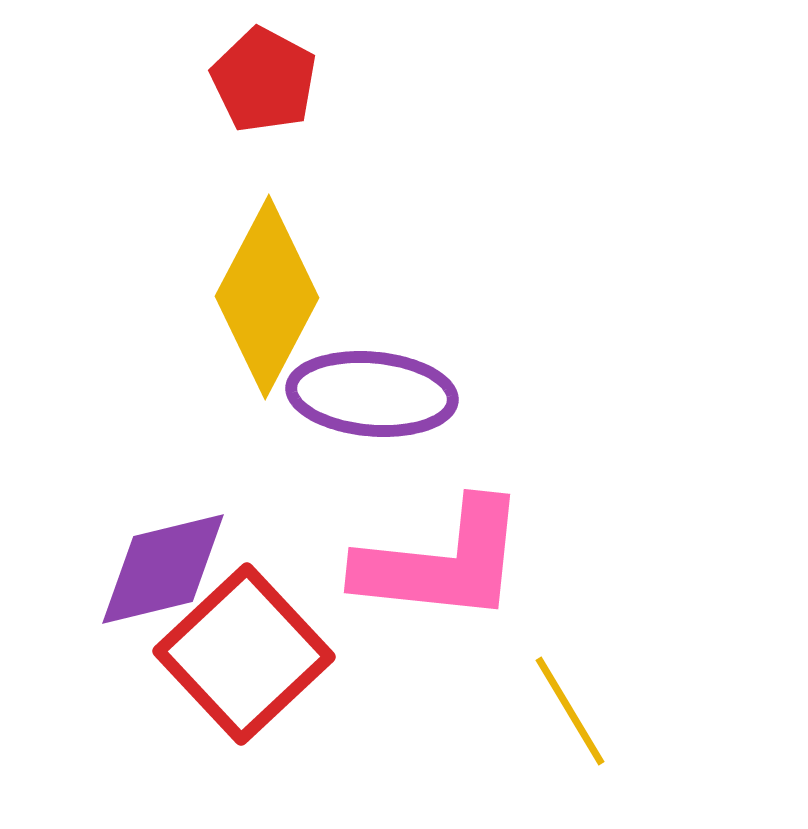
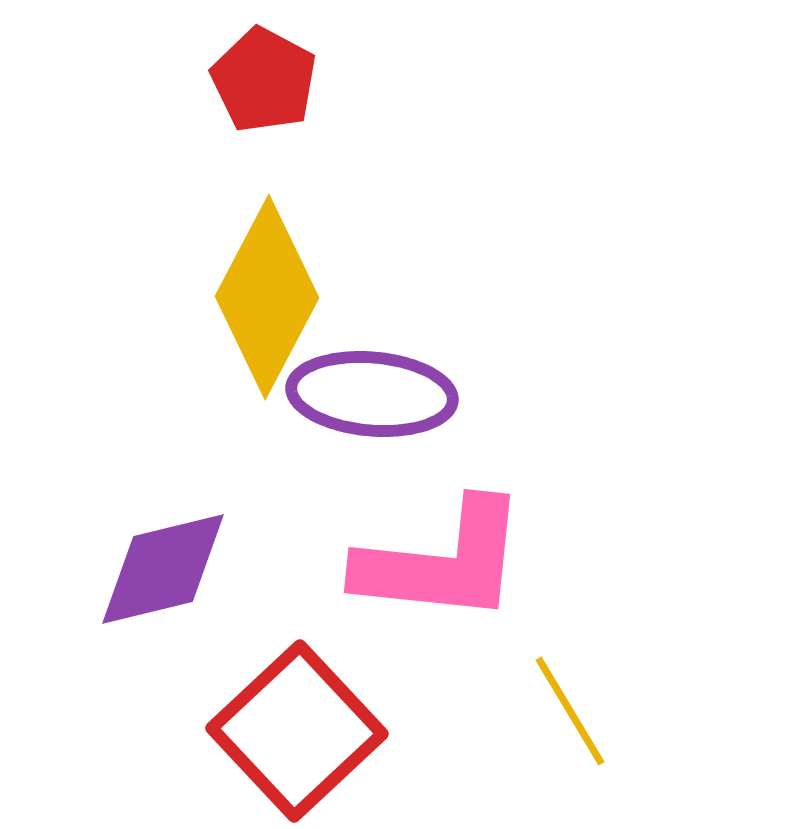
red square: moved 53 px right, 77 px down
